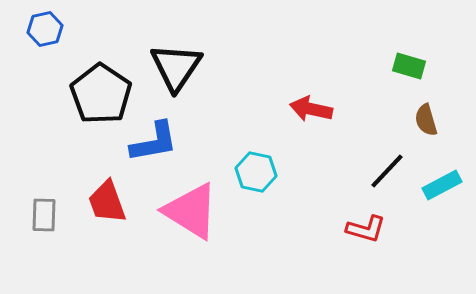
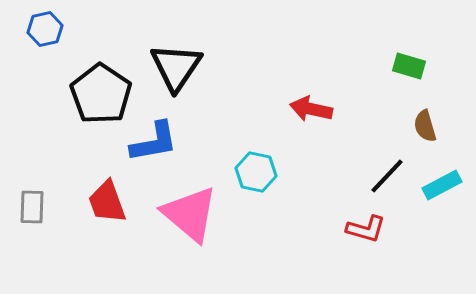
brown semicircle: moved 1 px left, 6 px down
black line: moved 5 px down
pink triangle: moved 1 px left, 3 px down; rotated 8 degrees clockwise
gray rectangle: moved 12 px left, 8 px up
